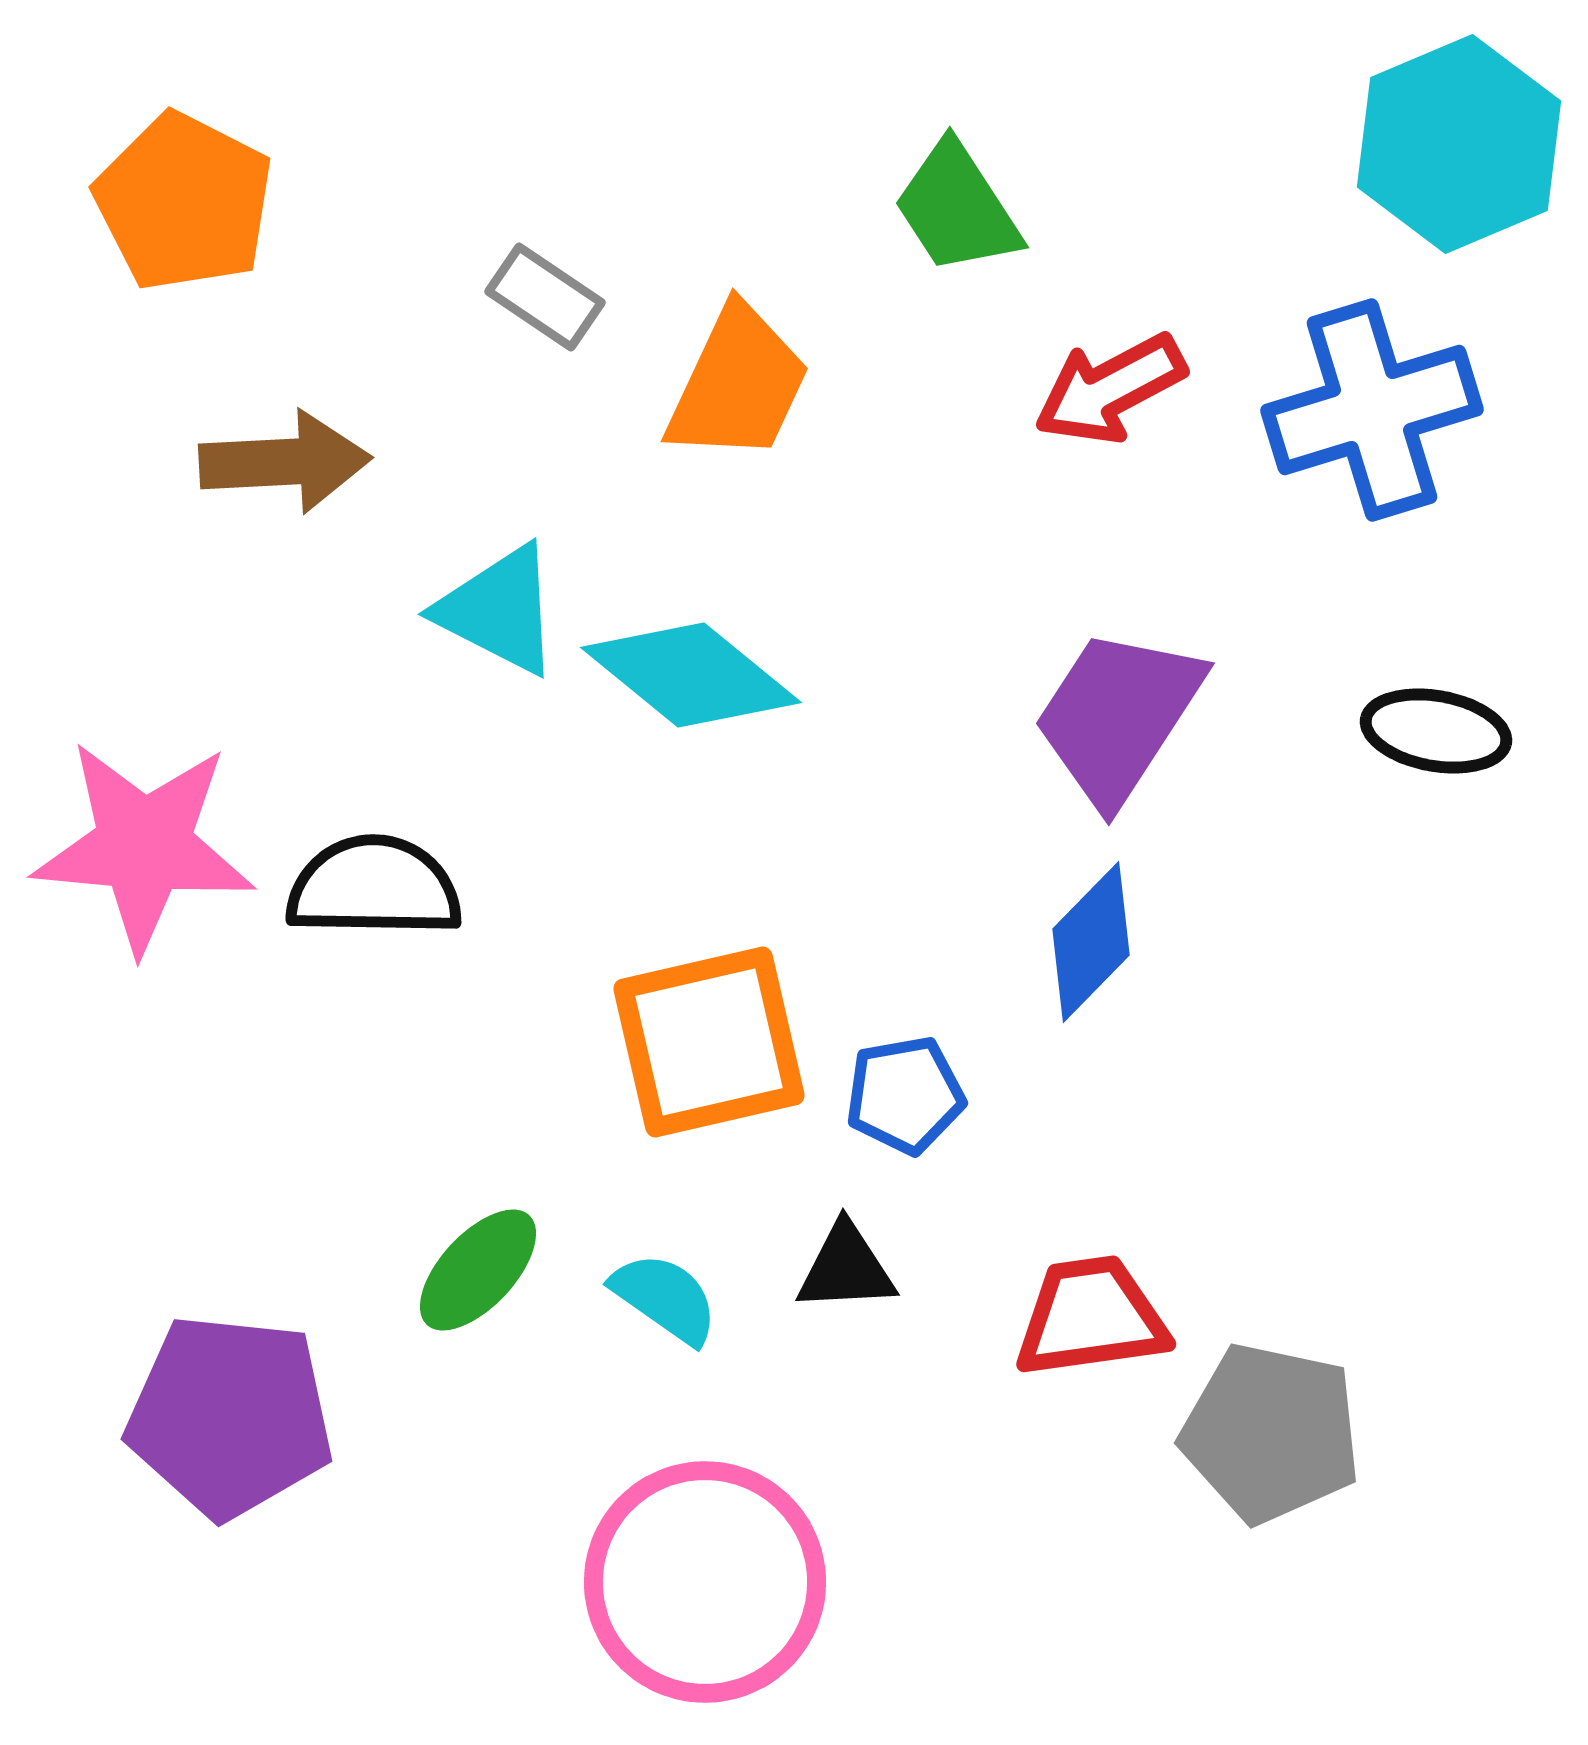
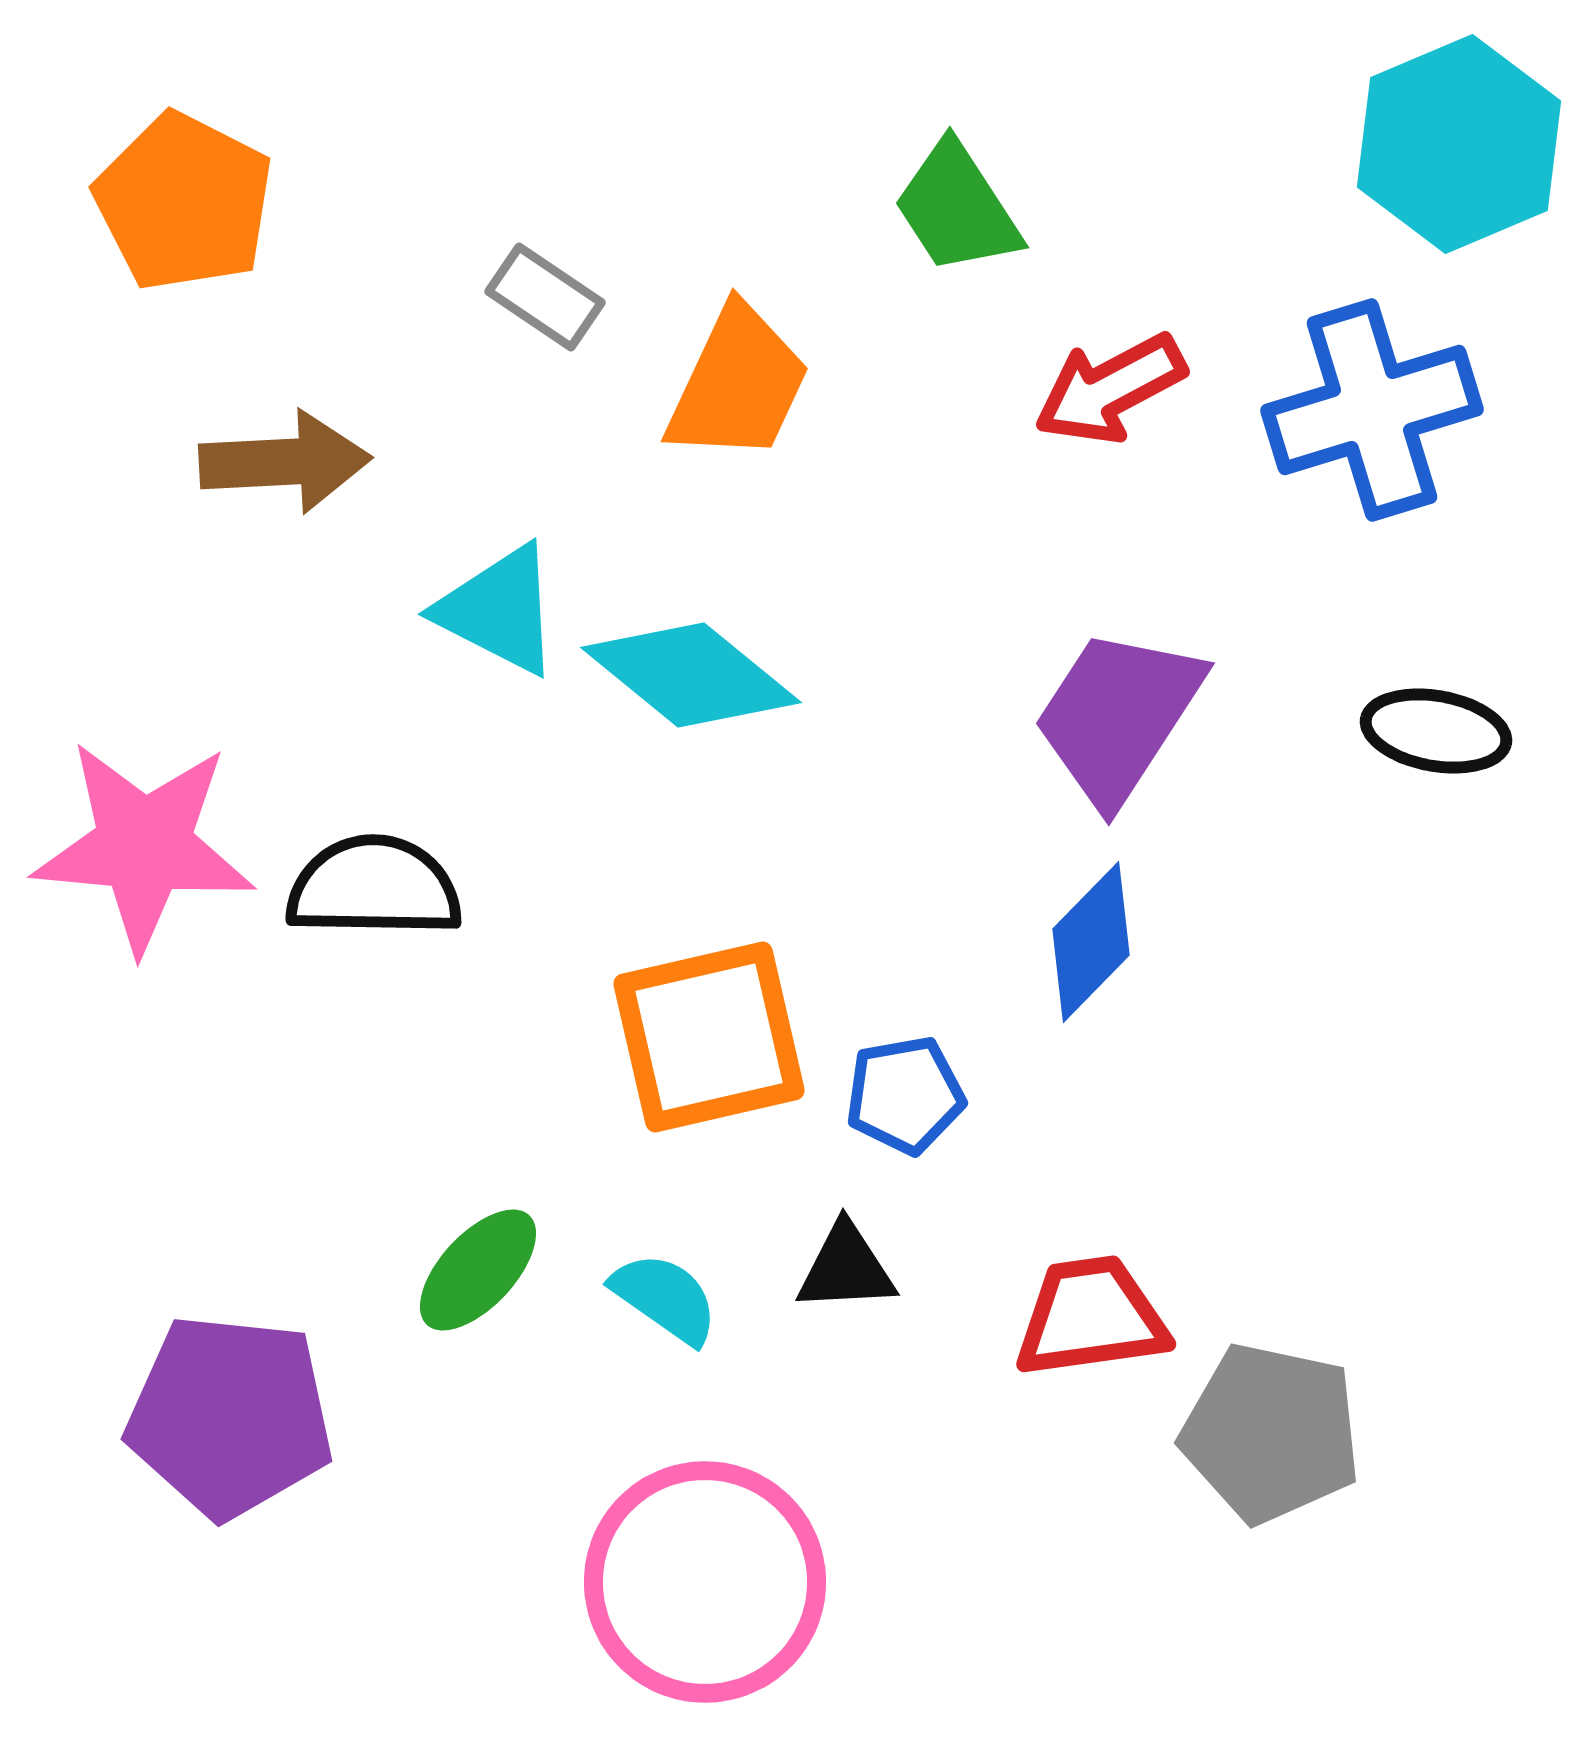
orange square: moved 5 px up
